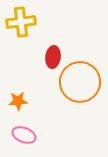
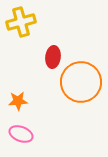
yellow cross: rotated 8 degrees counterclockwise
orange circle: moved 1 px right
pink ellipse: moved 3 px left, 1 px up
